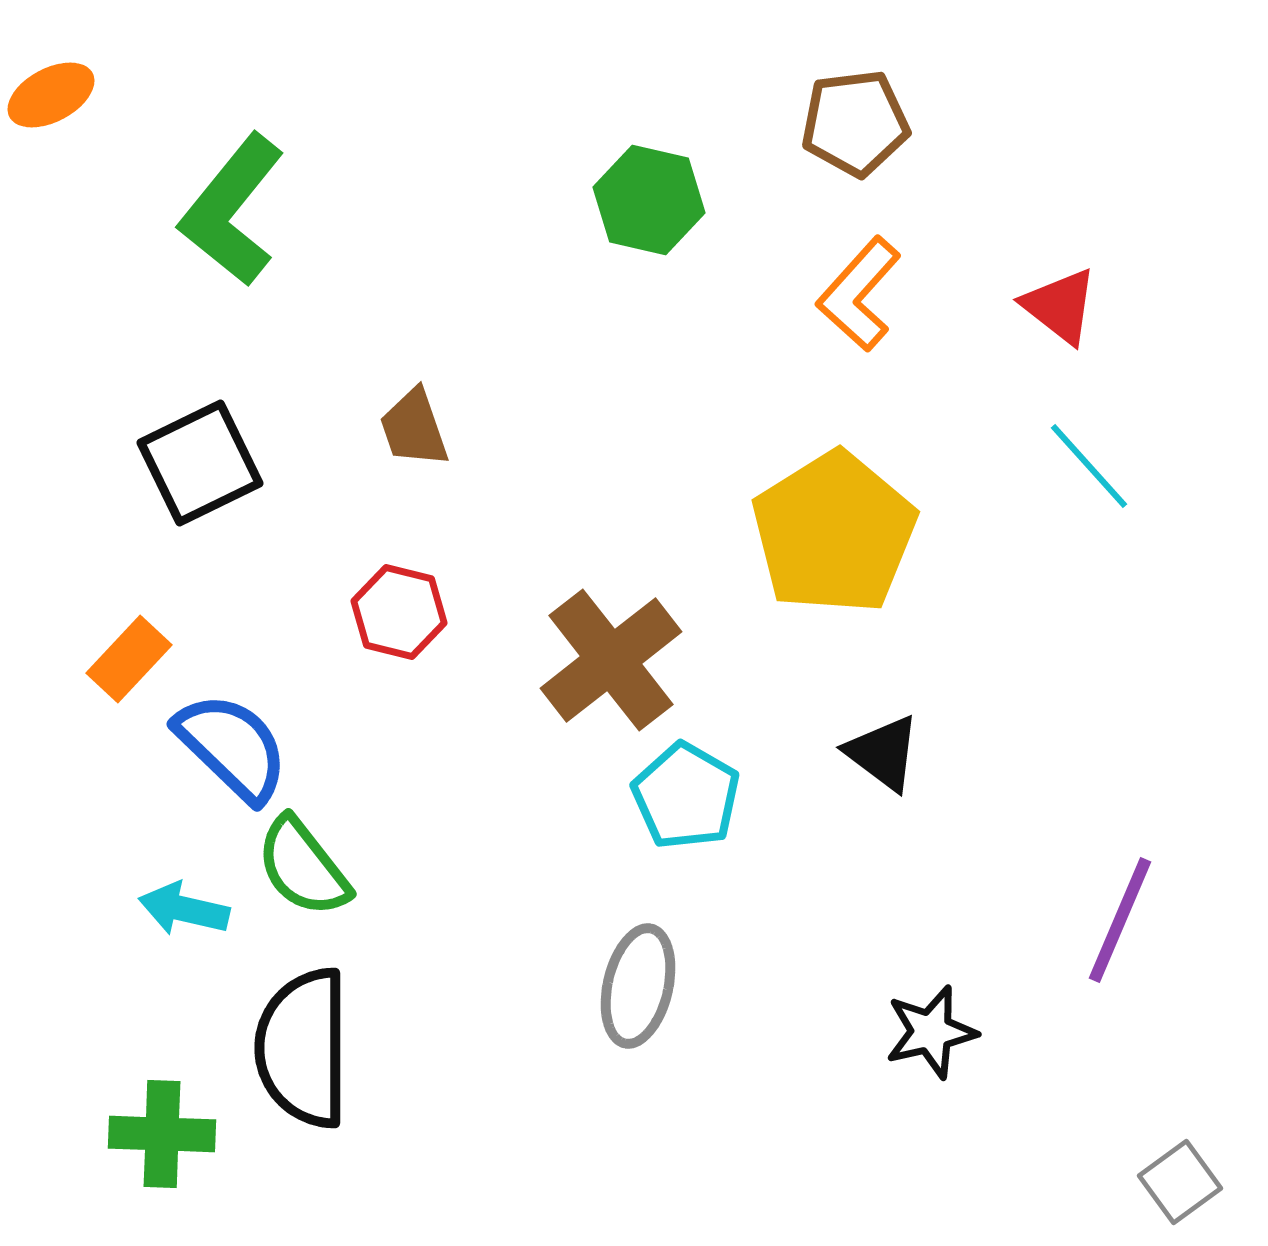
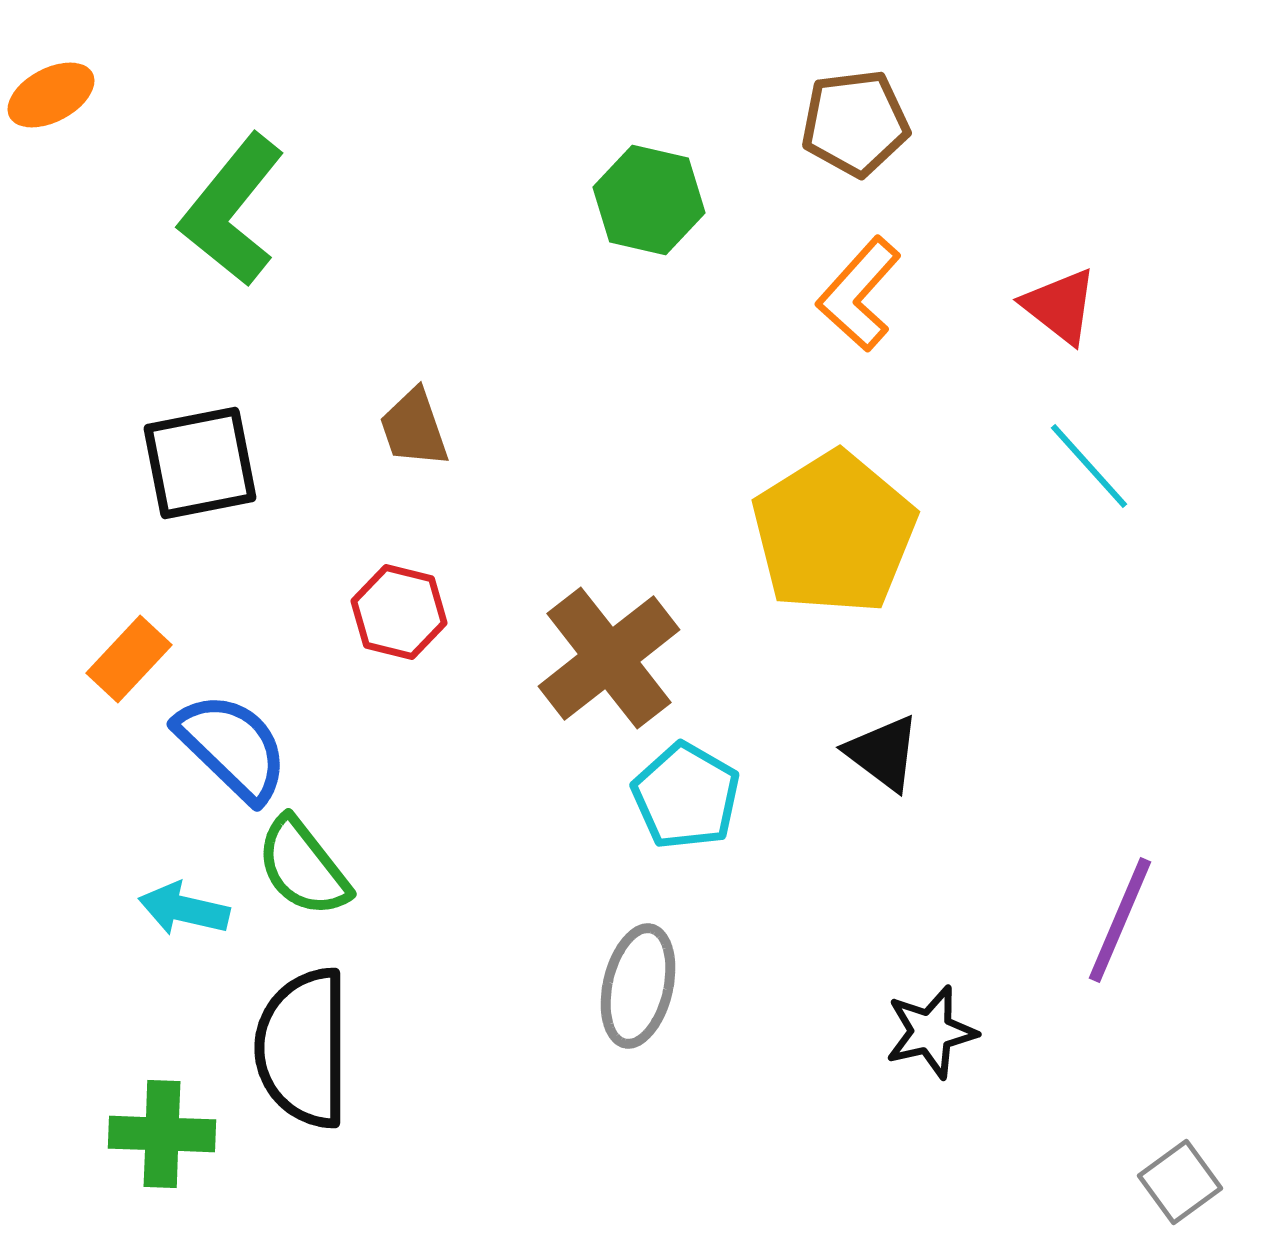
black square: rotated 15 degrees clockwise
brown cross: moved 2 px left, 2 px up
